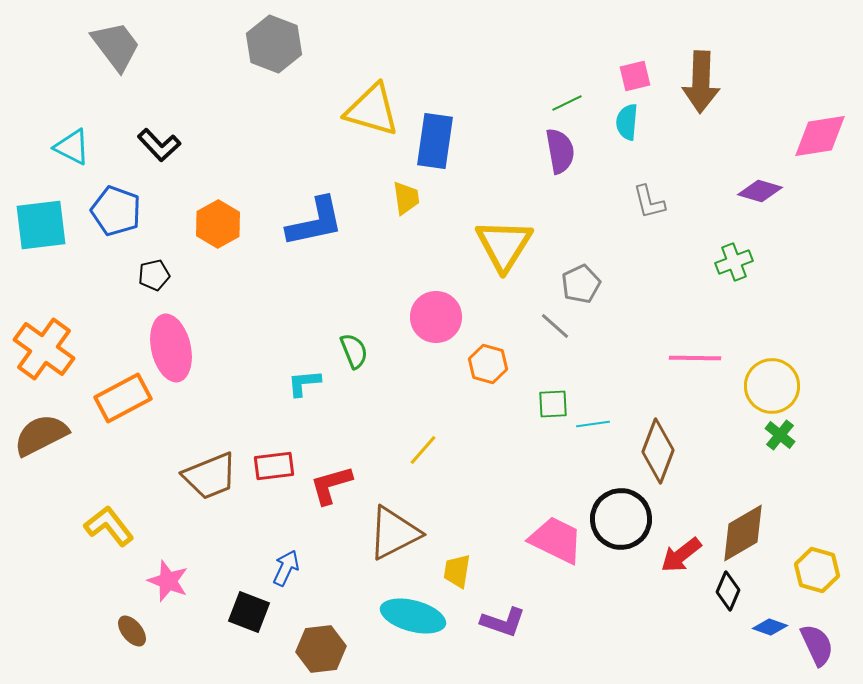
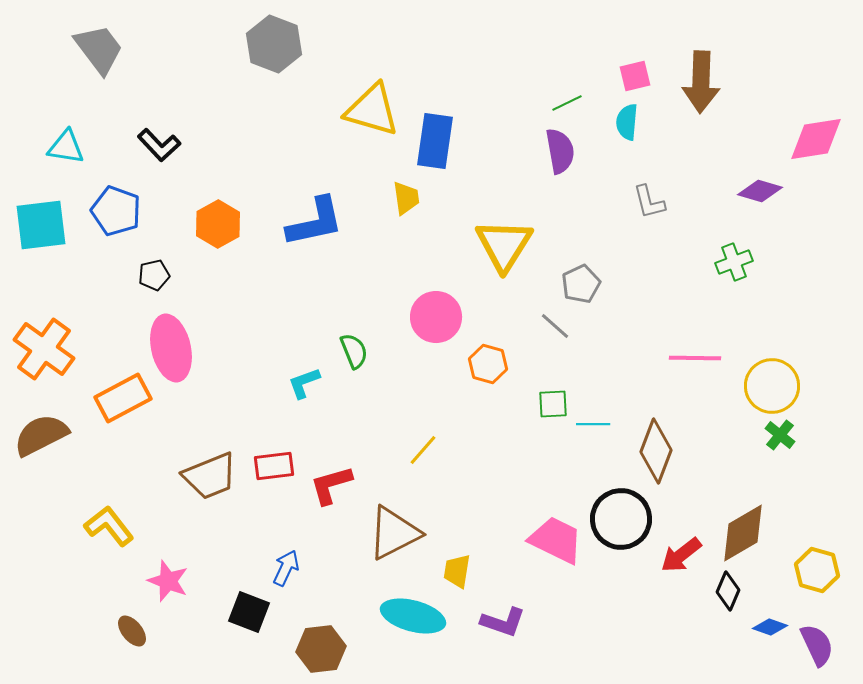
gray trapezoid at (116, 46): moved 17 px left, 3 px down
pink diamond at (820, 136): moved 4 px left, 3 px down
cyan triangle at (72, 147): moved 6 px left; rotated 18 degrees counterclockwise
cyan L-shape at (304, 383): rotated 15 degrees counterclockwise
cyan line at (593, 424): rotated 8 degrees clockwise
brown diamond at (658, 451): moved 2 px left
